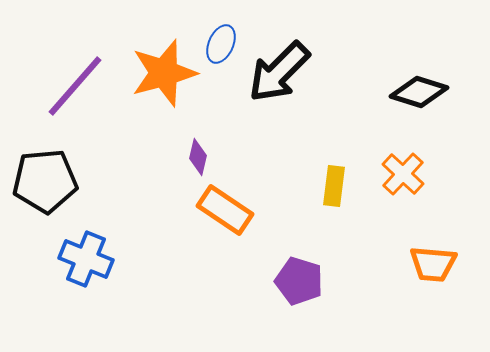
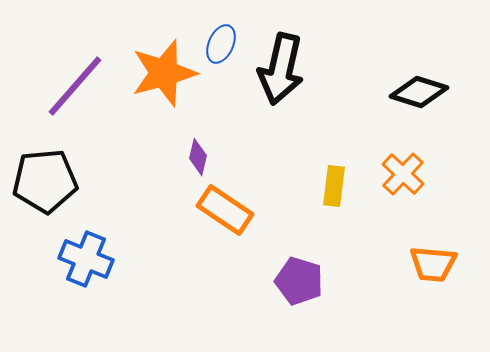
black arrow: moved 2 px right, 3 px up; rotated 32 degrees counterclockwise
